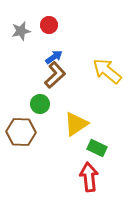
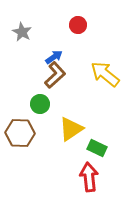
red circle: moved 29 px right
gray star: moved 1 px right, 1 px down; rotated 30 degrees counterclockwise
yellow arrow: moved 2 px left, 3 px down
yellow triangle: moved 5 px left, 5 px down
brown hexagon: moved 1 px left, 1 px down
